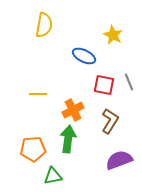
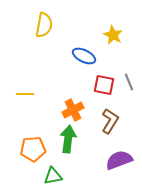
yellow line: moved 13 px left
